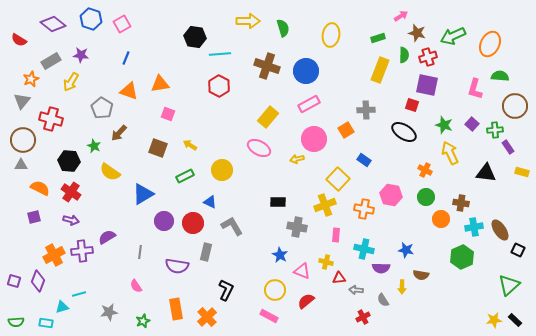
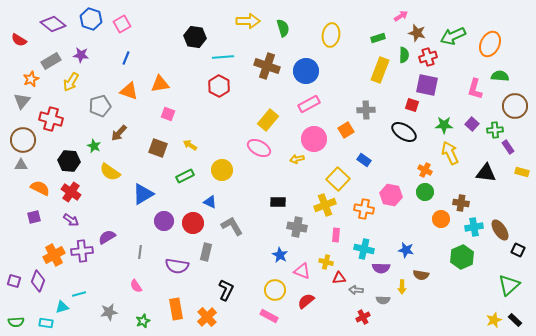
cyan line at (220, 54): moved 3 px right, 3 px down
gray pentagon at (102, 108): moved 2 px left, 2 px up; rotated 25 degrees clockwise
yellow rectangle at (268, 117): moved 3 px down
green star at (444, 125): rotated 18 degrees counterclockwise
green circle at (426, 197): moved 1 px left, 5 px up
purple arrow at (71, 220): rotated 21 degrees clockwise
gray semicircle at (383, 300): rotated 56 degrees counterclockwise
yellow star at (494, 320): rotated 14 degrees counterclockwise
